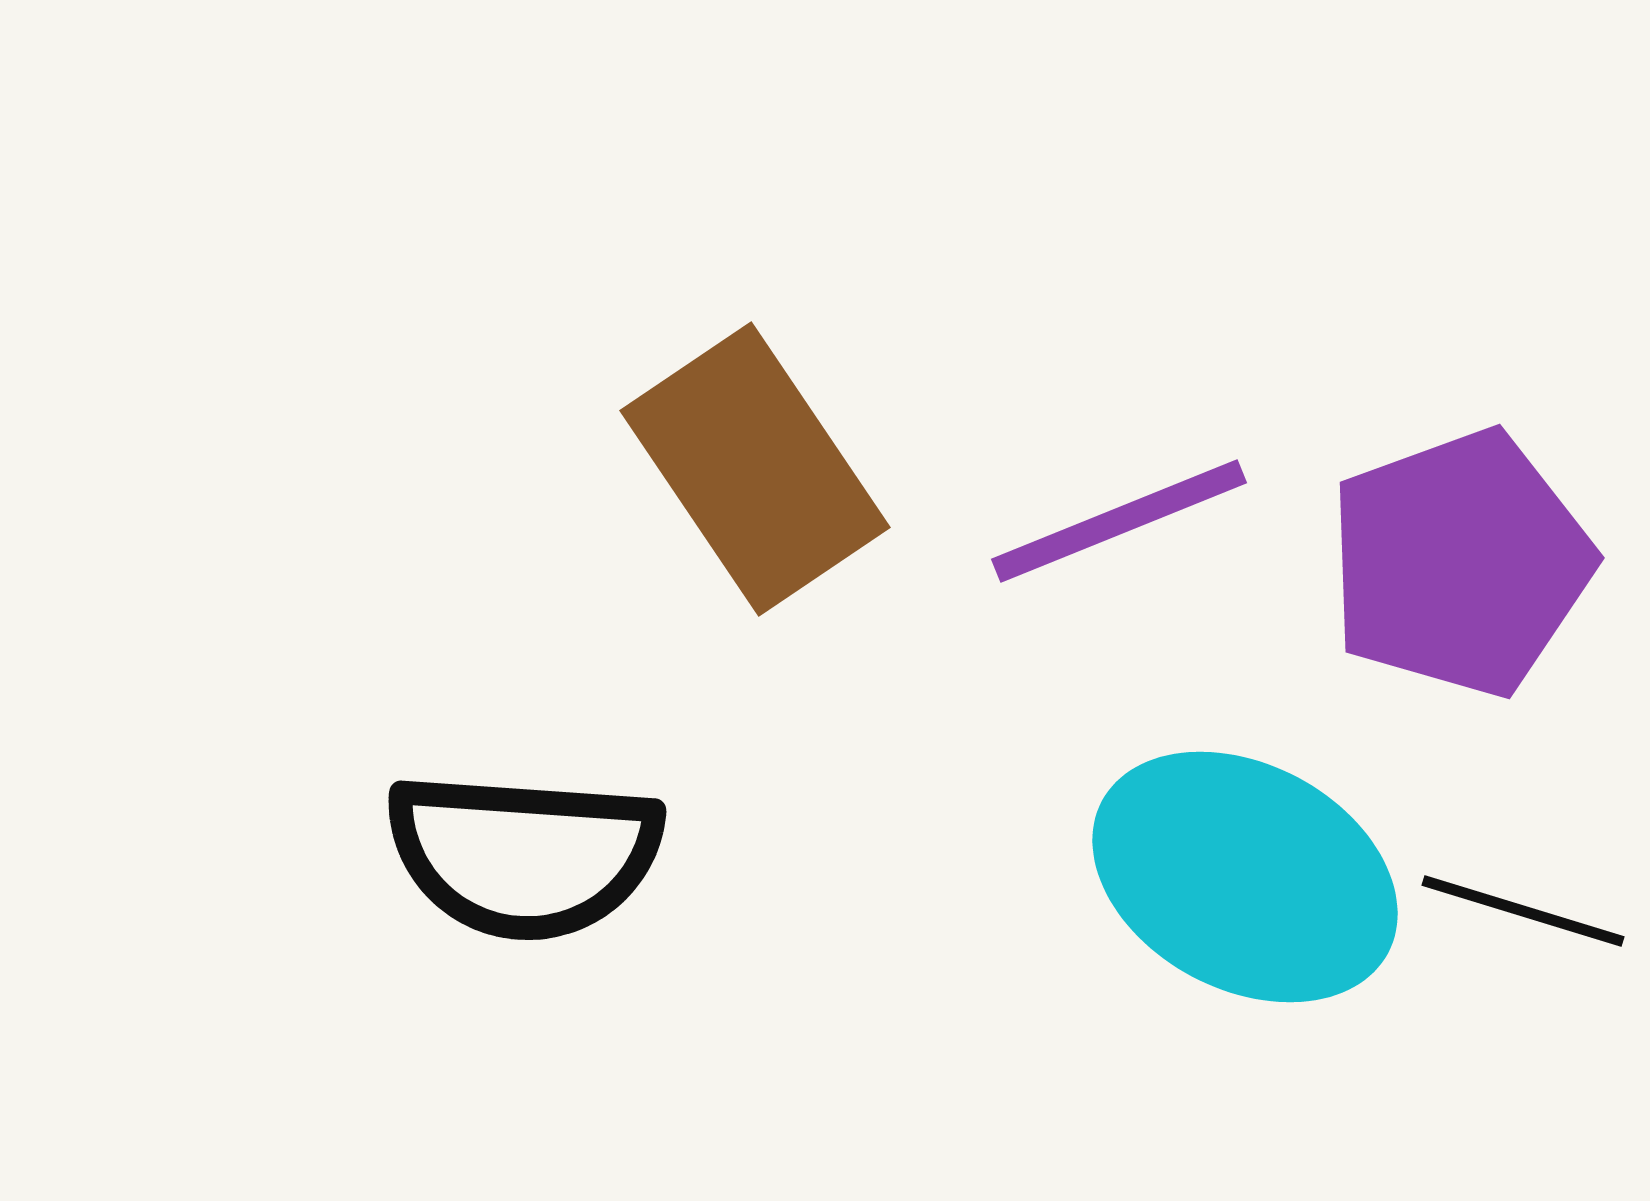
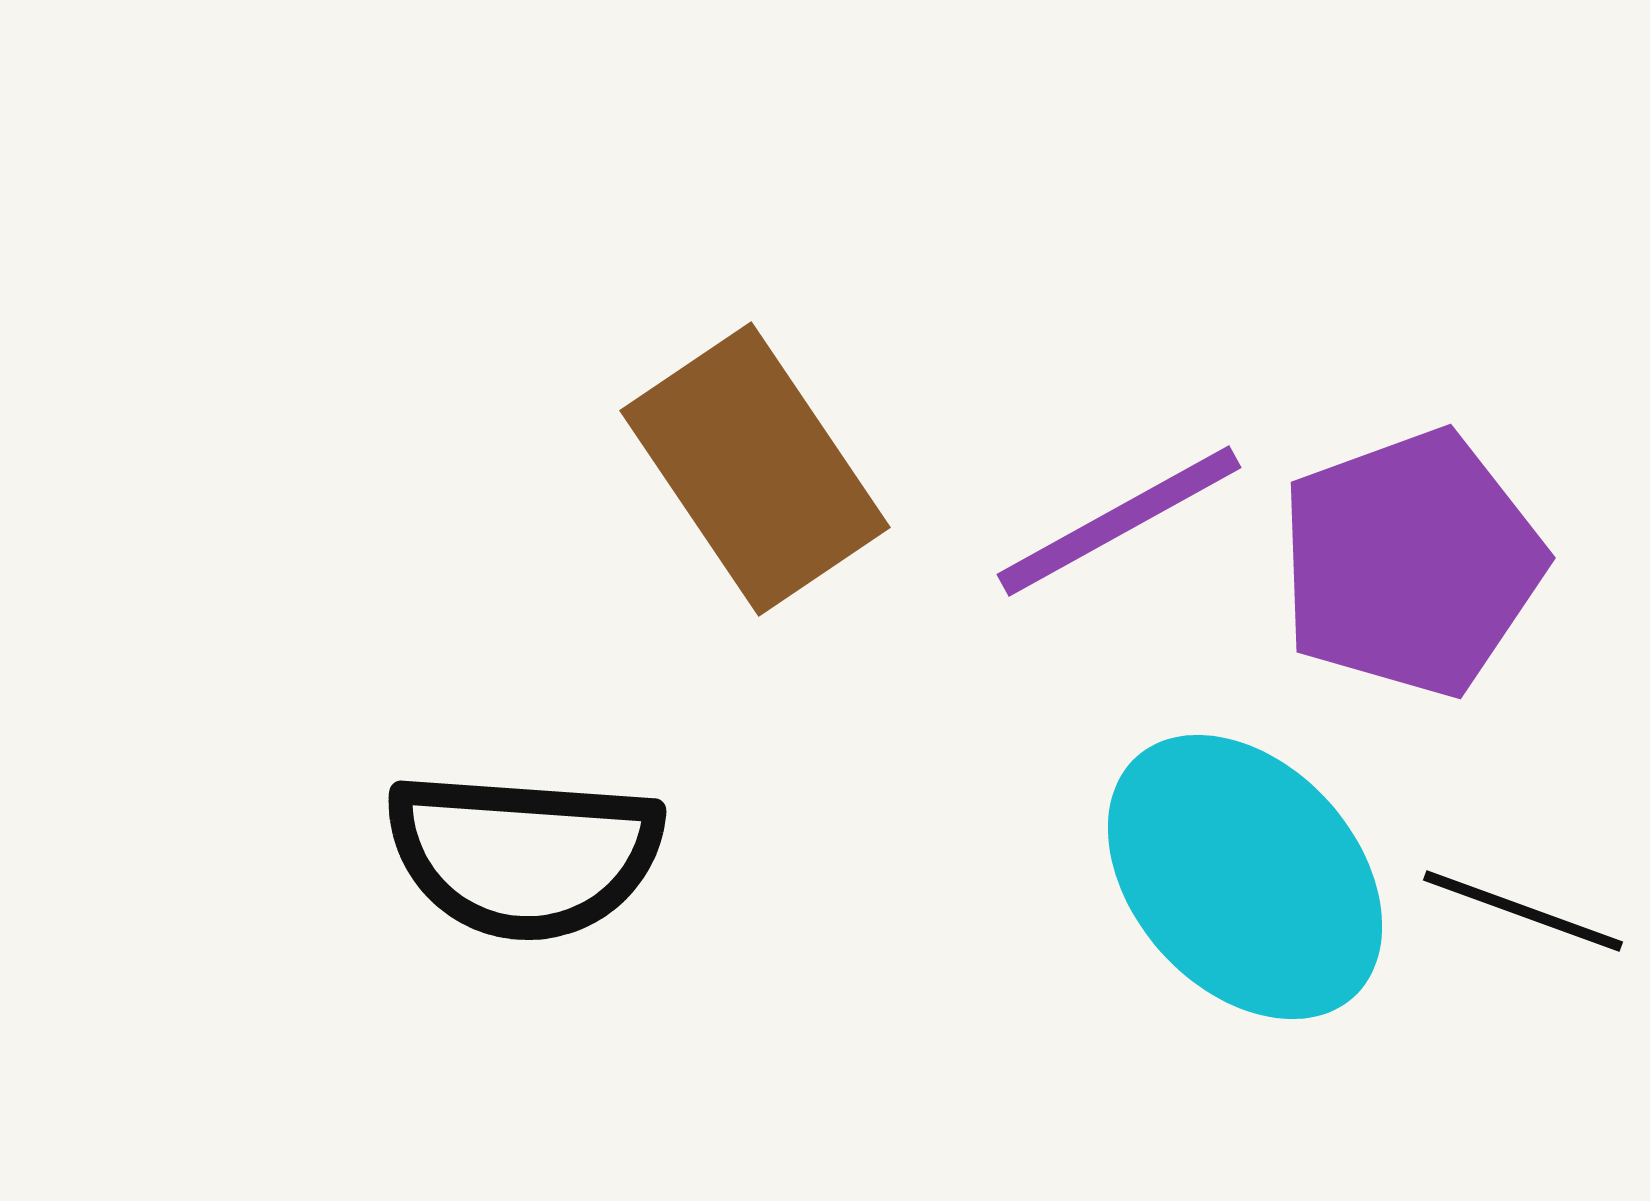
purple line: rotated 7 degrees counterclockwise
purple pentagon: moved 49 px left
cyan ellipse: rotated 20 degrees clockwise
black line: rotated 3 degrees clockwise
